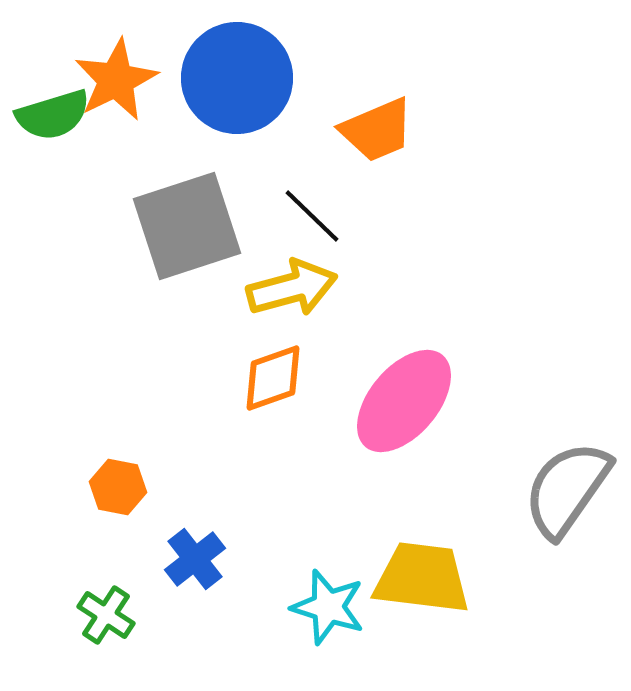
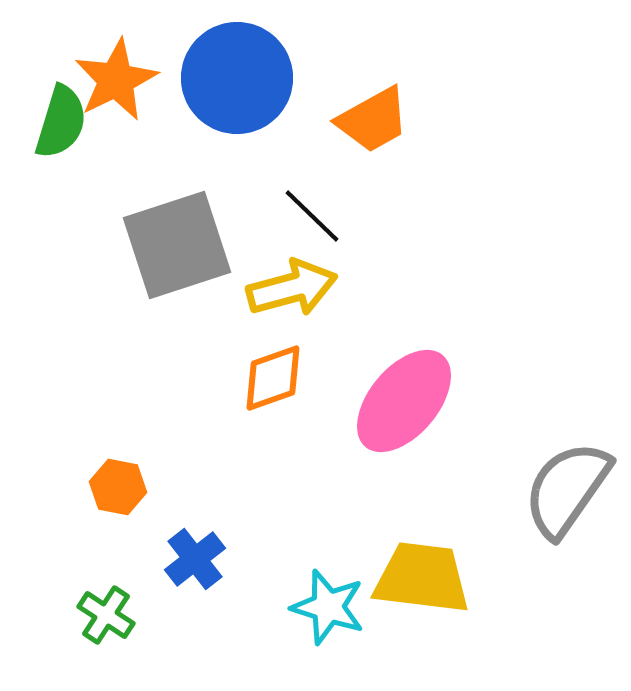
green semicircle: moved 8 px right, 7 px down; rotated 56 degrees counterclockwise
orange trapezoid: moved 4 px left, 10 px up; rotated 6 degrees counterclockwise
gray square: moved 10 px left, 19 px down
